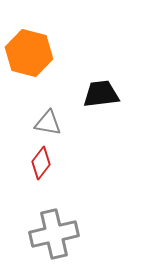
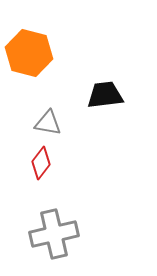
black trapezoid: moved 4 px right, 1 px down
